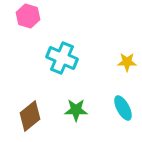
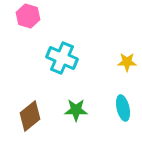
cyan ellipse: rotated 15 degrees clockwise
